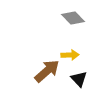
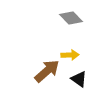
gray diamond: moved 2 px left
black triangle: rotated 12 degrees counterclockwise
